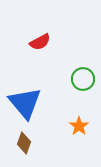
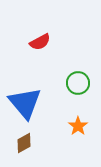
green circle: moved 5 px left, 4 px down
orange star: moved 1 px left
brown diamond: rotated 40 degrees clockwise
